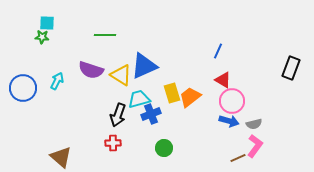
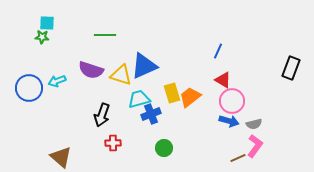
yellow triangle: rotated 15 degrees counterclockwise
cyan arrow: rotated 138 degrees counterclockwise
blue circle: moved 6 px right
black arrow: moved 16 px left
